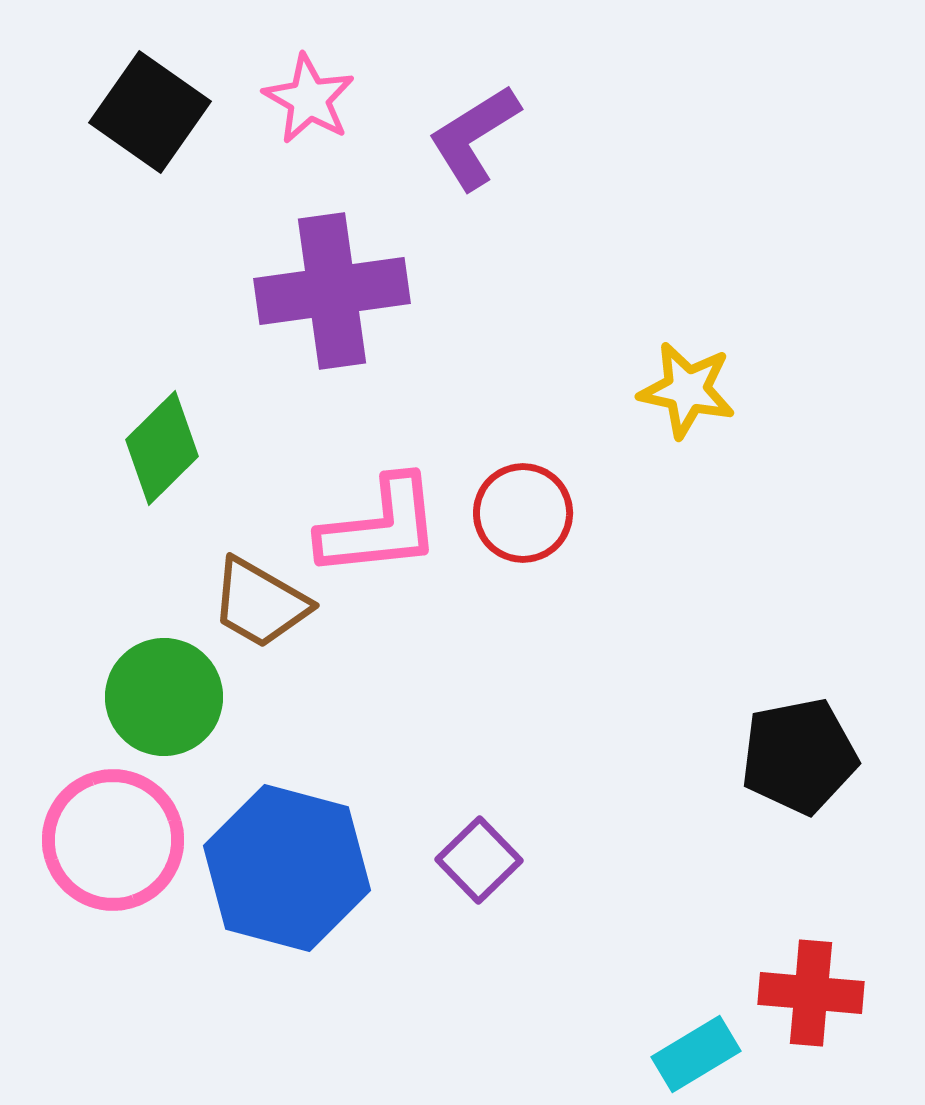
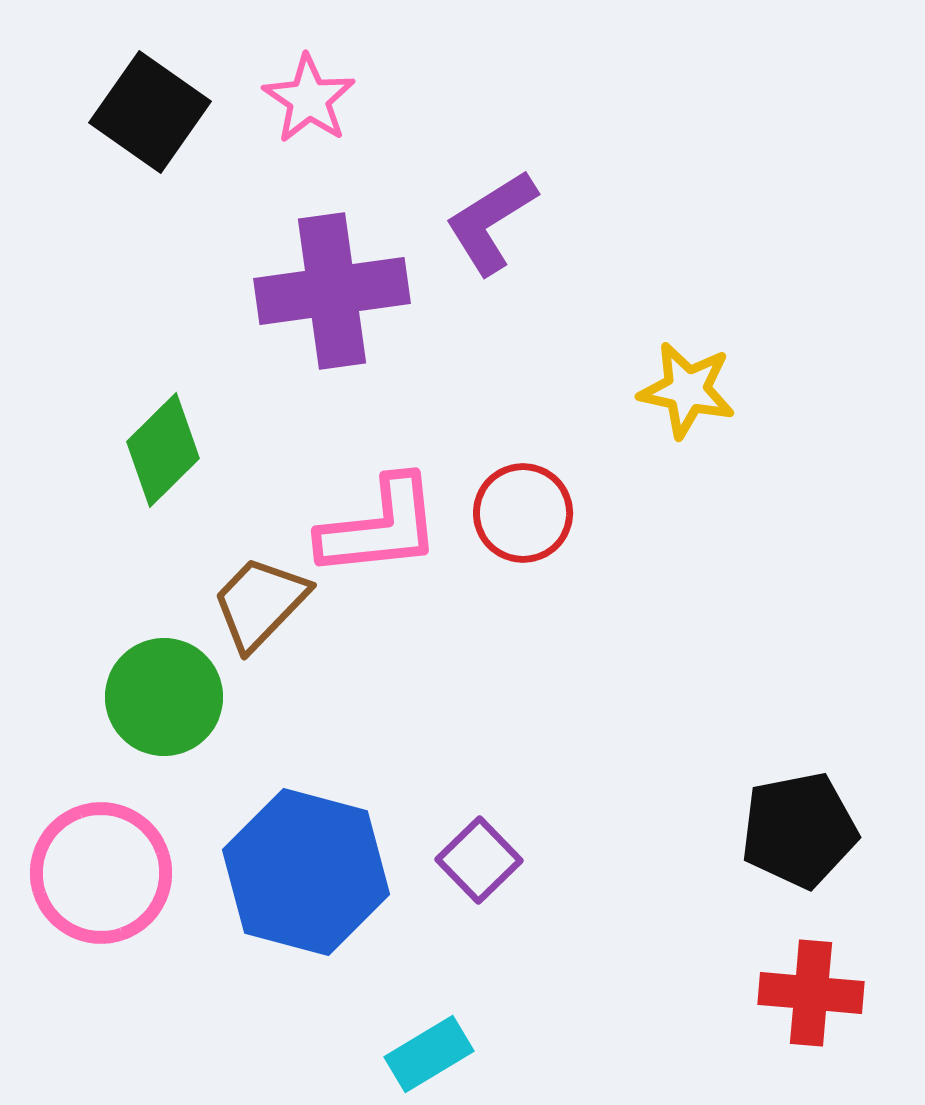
pink star: rotated 4 degrees clockwise
purple L-shape: moved 17 px right, 85 px down
green diamond: moved 1 px right, 2 px down
brown trapezoid: rotated 104 degrees clockwise
black pentagon: moved 74 px down
pink circle: moved 12 px left, 33 px down
blue hexagon: moved 19 px right, 4 px down
cyan rectangle: moved 267 px left
